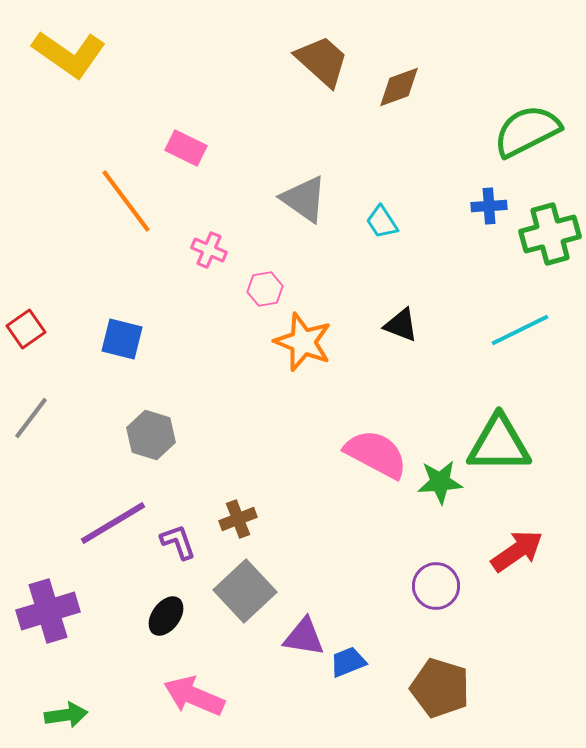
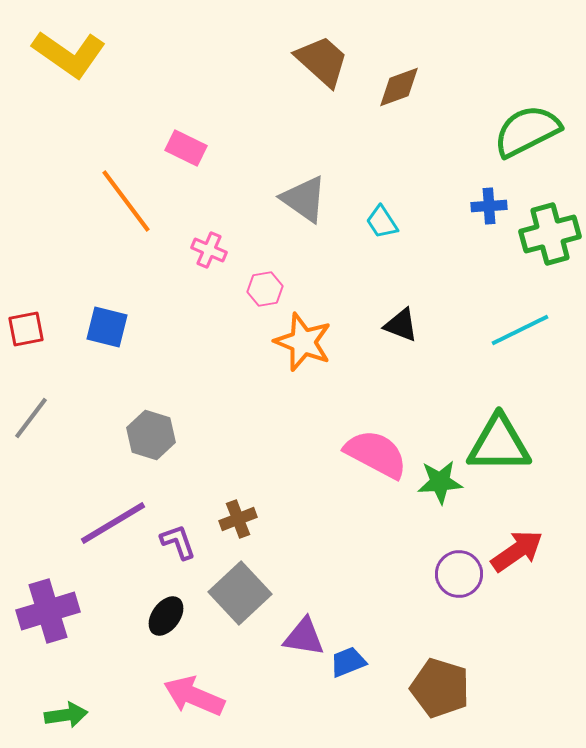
red square: rotated 24 degrees clockwise
blue square: moved 15 px left, 12 px up
purple circle: moved 23 px right, 12 px up
gray square: moved 5 px left, 2 px down
